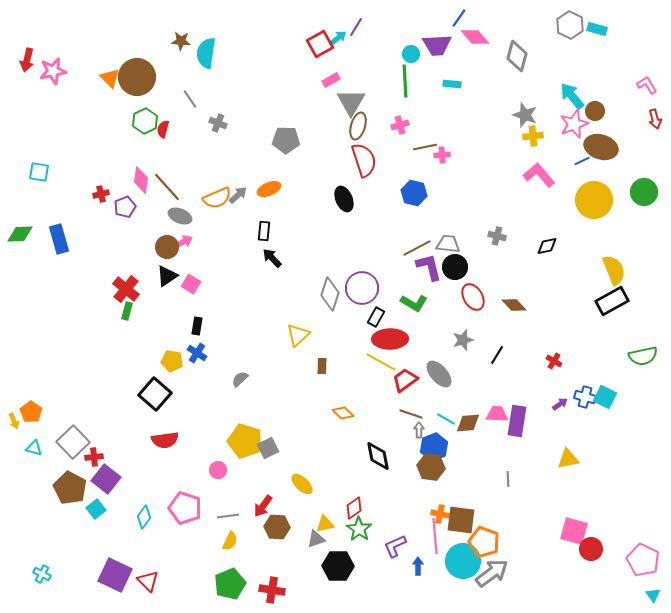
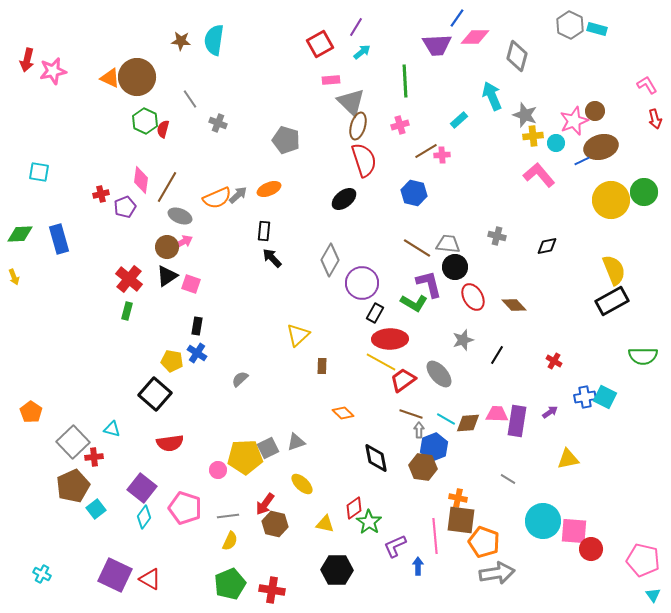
blue line at (459, 18): moved 2 px left
pink diamond at (475, 37): rotated 48 degrees counterclockwise
cyan arrow at (338, 38): moved 24 px right, 14 px down
cyan semicircle at (206, 53): moved 8 px right, 13 px up
cyan circle at (411, 54): moved 145 px right, 89 px down
orange triangle at (110, 78): rotated 20 degrees counterclockwise
pink rectangle at (331, 80): rotated 24 degrees clockwise
cyan rectangle at (452, 84): moved 7 px right, 36 px down; rotated 48 degrees counterclockwise
cyan arrow at (572, 96): moved 80 px left; rotated 16 degrees clockwise
gray triangle at (351, 102): rotated 16 degrees counterclockwise
green hexagon at (145, 121): rotated 10 degrees counterclockwise
pink star at (574, 124): moved 3 px up
gray pentagon at (286, 140): rotated 16 degrees clockwise
brown line at (425, 147): moved 1 px right, 4 px down; rotated 20 degrees counterclockwise
brown ellipse at (601, 147): rotated 32 degrees counterclockwise
brown line at (167, 187): rotated 72 degrees clockwise
black ellipse at (344, 199): rotated 75 degrees clockwise
yellow circle at (594, 200): moved 17 px right
brown line at (417, 248): rotated 60 degrees clockwise
purple L-shape at (429, 267): moved 17 px down
pink square at (191, 284): rotated 12 degrees counterclockwise
purple circle at (362, 288): moved 5 px up
red cross at (126, 289): moved 3 px right, 10 px up
gray diamond at (330, 294): moved 34 px up; rotated 12 degrees clockwise
black rectangle at (376, 317): moved 1 px left, 4 px up
green semicircle at (643, 356): rotated 12 degrees clockwise
red trapezoid at (405, 380): moved 2 px left
blue cross at (585, 397): rotated 25 degrees counterclockwise
purple arrow at (560, 404): moved 10 px left, 8 px down
yellow arrow at (14, 421): moved 144 px up
red semicircle at (165, 440): moved 5 px right, 3 px down
yellow pentagon at (245, 441): moved 16 px down; rotated 20 degrees counterclockwise
cyan triangle at (34, 448): moved 78 px right, 19 px up
black diamond at (378, 456): moved 2 px left, 2 px down
brown hexagon at (431, 467): moved 8 px left
purple square at (106, 479): moved 36 px right, 9 px down
gray line at (508, 479): rotated 56 degrees counterclockwise
brown pentagon at (70, 488): moved 3 px right, 2 px up; rotated 20 degrees clockwise
red arrow at (263, 506): moved 2 px right, 2 px up
orange cross at (440, 514): moved 18 px right, 16 px up
yellow triangle at (325, 524): rotated 24 degrees clockwise
brown hexagon at (277, 527): moved 2 px left, 3 px up; rotated 10 degrees clockwise
green star at (359, 529): moved 10 px right, 7 px up
pink square at (574, 531): rotated 12 degrees counterclockwise
gray triangle at (316, 539): moved 20 px left, 97 px up
pink pentagon at (643, 560): rotated 12 degrees counterclockwise
cyan circle at (463, 561): moved 80 px right, 40 px up
black hexagon at (338, 566): moved 1 px left, 4 px down
gray arrow at (492, 573): moved 5 px right; rotated 28 degrees clockwise
red triangle at (148, 581): moved 2 px right, 2 px up; rotated 15 degrees counterclockwise
